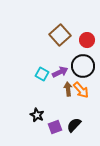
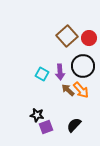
brown square: moved 7 px right, 1 px down
red circle: moved 2 px right, 2 px up
purple arrow: rotated 112 degrees clockwise
brown arrow: moved 1 px down; rotated 40 degrees counterclockwise
black star: rotated 16 degrees counterclockwise
purple square: moved 9 px left
